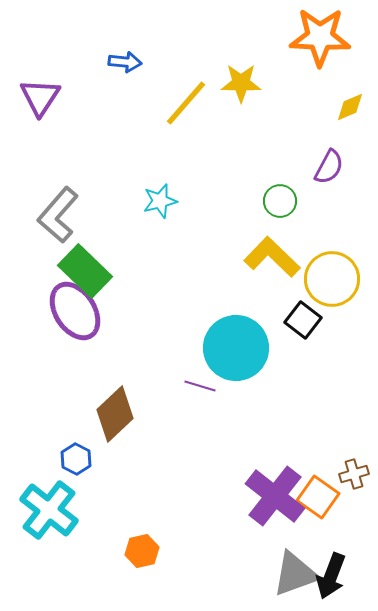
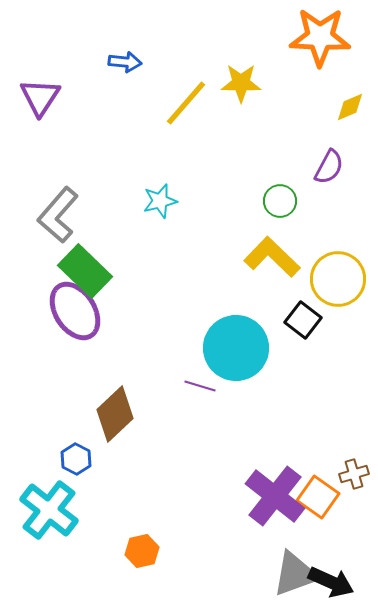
yellow circle: moved 6 px right
black arrow: moved 6 px down; rotated 87 degrees counterclockwise
